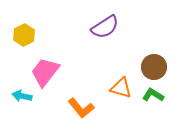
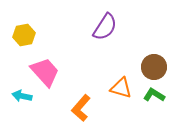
purple semicircle: rotated 24 degrees counterclockwise
yellow hexagon: rotated 15 degrees clockwise
pink trapezoid: rotated 100 degrees clockwise
green L-shape: moved 1 px right
orange L-shape: rotated 80 degrees clockwise
